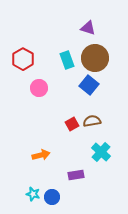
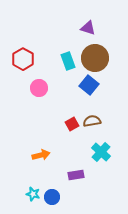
cyan rectangle: moved 1 px right, 1 px down
